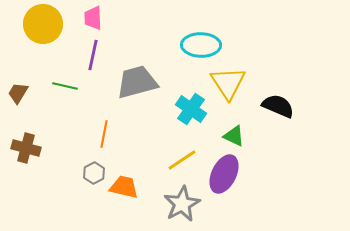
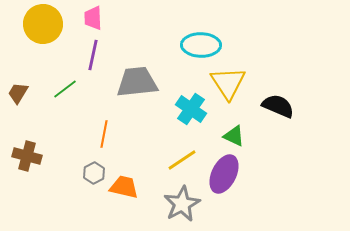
gray trapezoid: rotated 9 degrees clockwise
green line: moved 3 px down; rotated 50 degrees counterclockwise
brown cross: moved 1 px right, 8 px down
